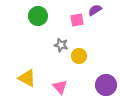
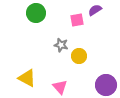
green circle: moved 2 px left, 3 px up
